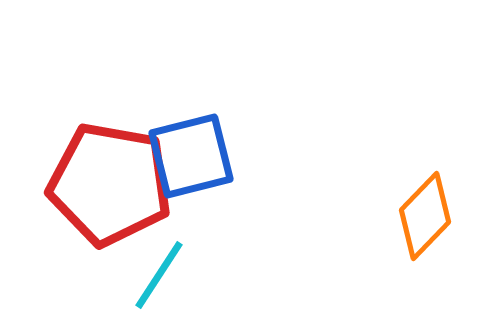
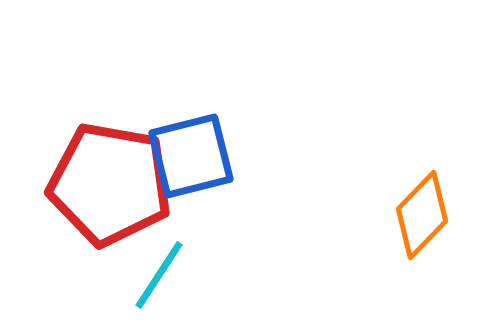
orange diamond: moved 3 px left, 1 px up
